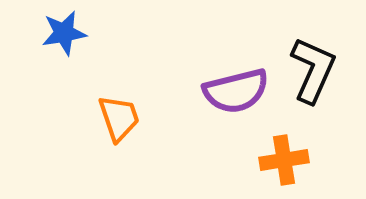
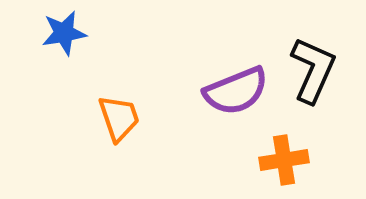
purple semicircle: rotated 8 degrees counterclockwise
